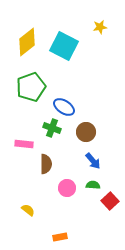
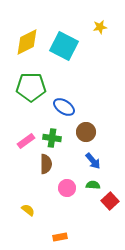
yellow diamond: rotated 12 degrees clockwise
green pentagon: rotated 20 degrees clockwise
green cross: moved 10 px down; rotated 12 degrees counterclockwise
pink rectangle: moved 2 px right, 3 px up; rotated 42 degrees counterclockwise
